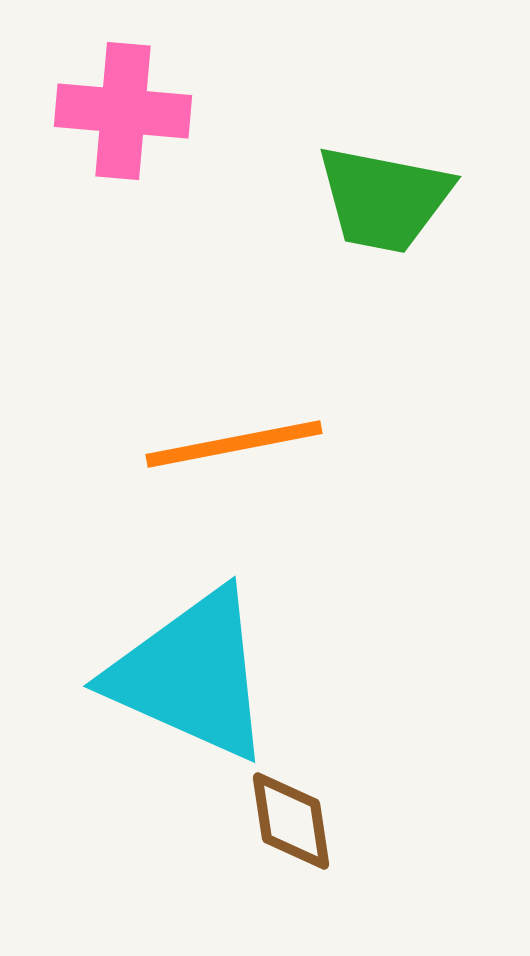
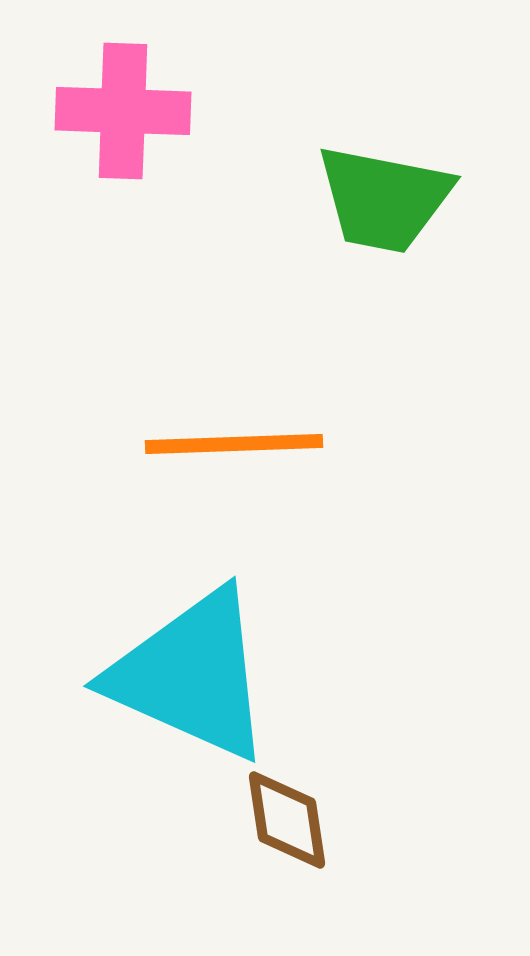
pink cross: rotated 3 degrees counterclockwise
orange line: rotated 9 degrees clockwise
brown diamond: moved 4 px left, 1 px up
